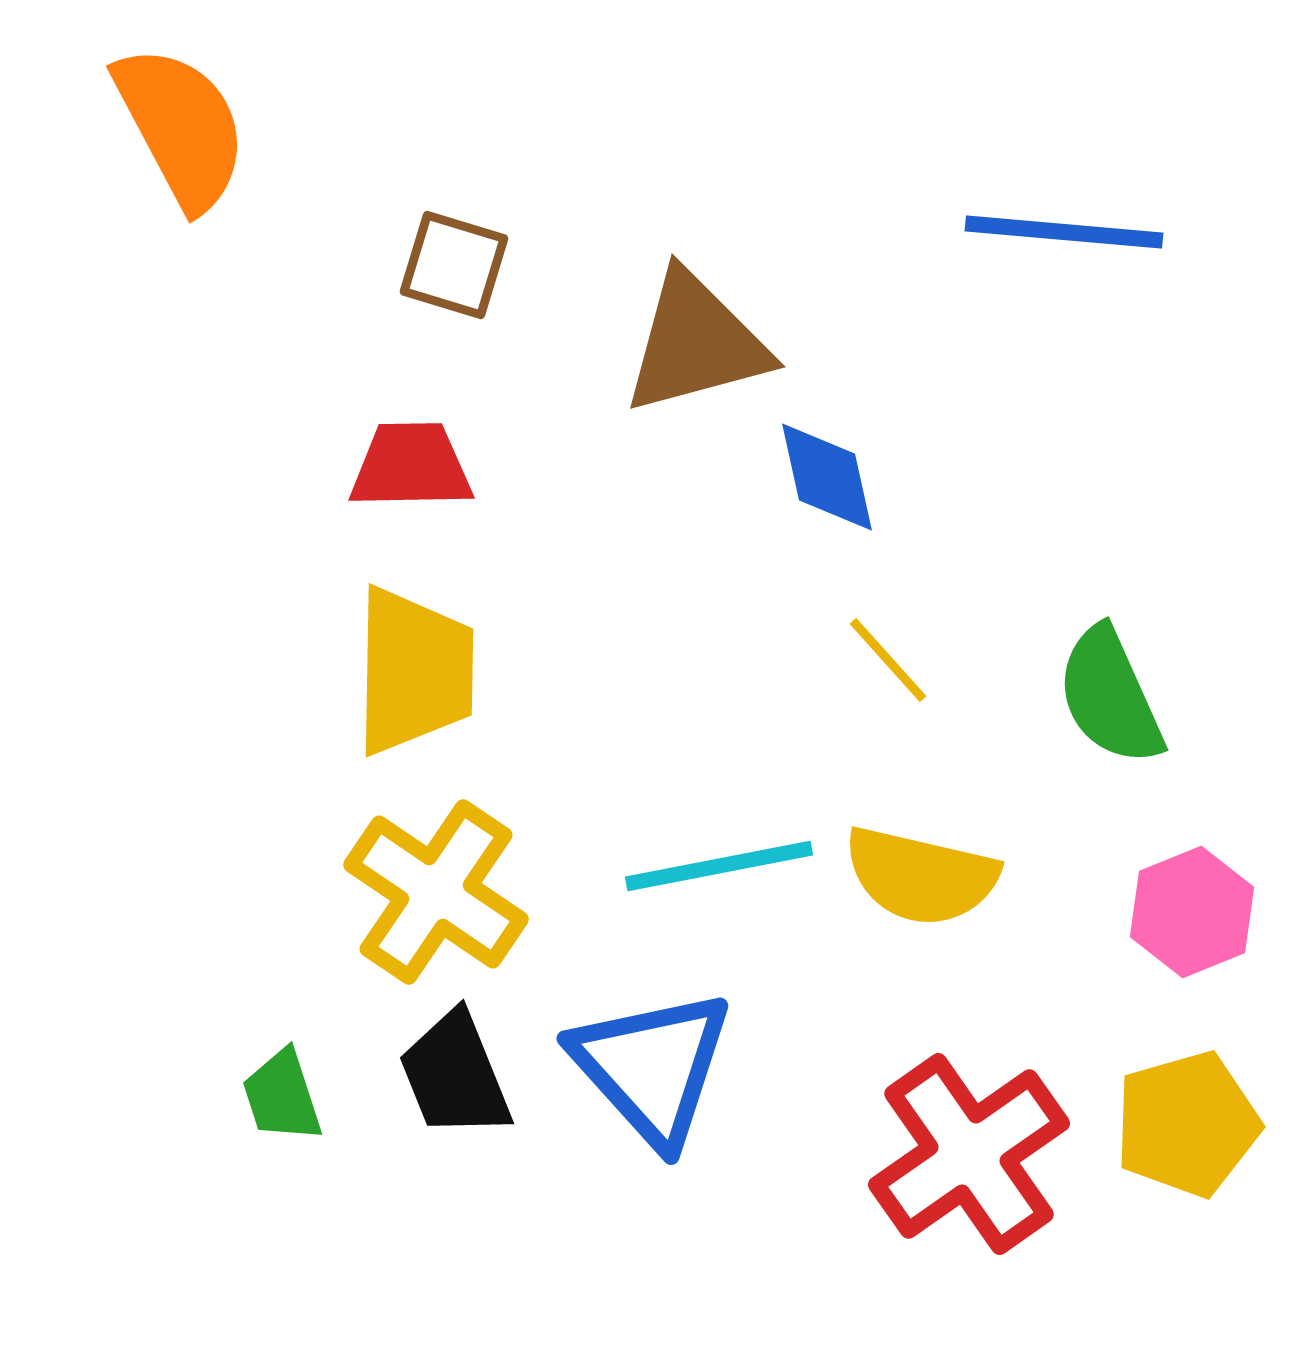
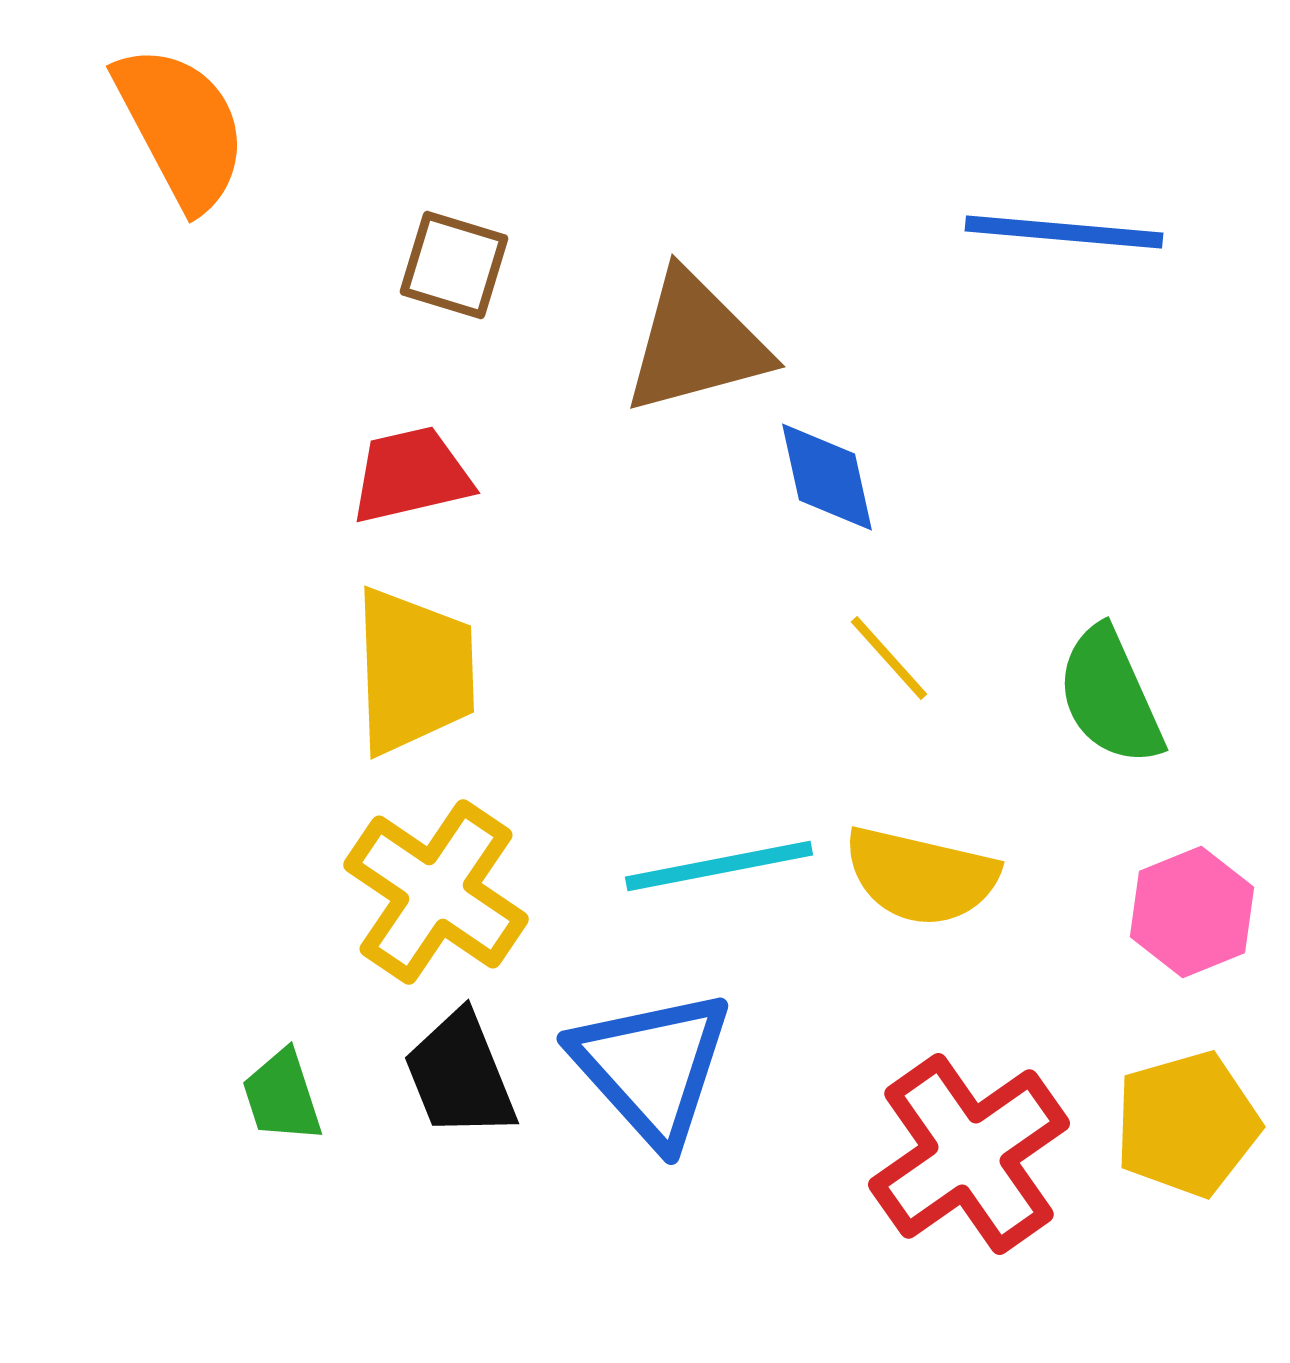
red trapezoid: moved 9 px down; rotated 12 degrees counterclockwise
yellow line: moved 1 px right, 2 px up
yellow trapezoid: rotated 3 degrees counterclockwise
black trapezoid: moved 5 px right
